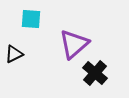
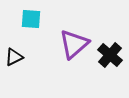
black triangle: moved 3 px down
black cross: moved 15 px right, 18 px up
